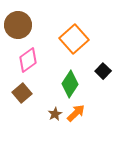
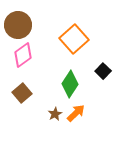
pink diamond: moved 5 px left, 5 px up
